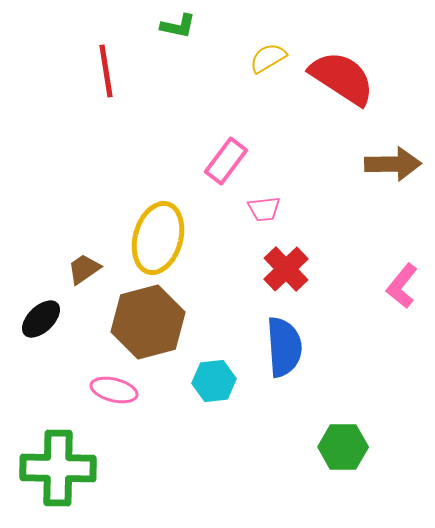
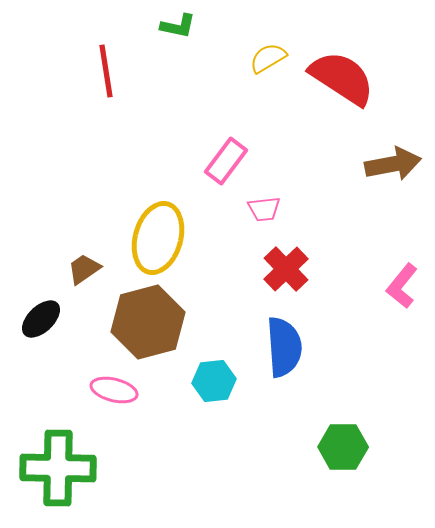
brown arrow: rotated 10 degrees counterclockwise
